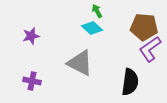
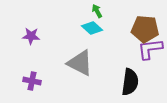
brown pentagon: moved 1 px right, 2 px down
purple star: rotated 18 degrees clockwise
purple L-shape: rotated 28 degrees clockwise
